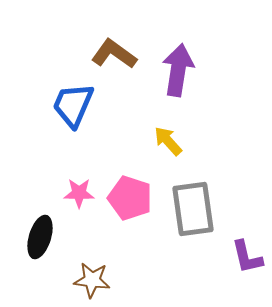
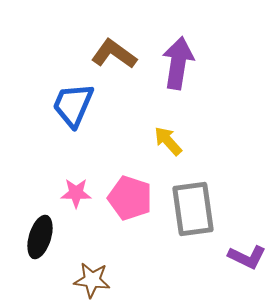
purple arrow: moved 7 px up
pink star: moved 3 px left
purple L-shape: rotated 51 degrees counterclockwise
